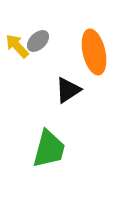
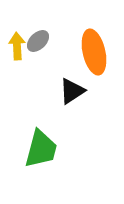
yellow arrow: rotated 40 degrees clockwise
black triangle: moved 4 px right, 1 px down
green trapezoid: moved 8 px left
